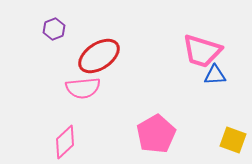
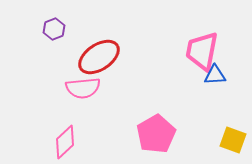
pink trapezoid: rotated 84 degrees clockwise
red ellipse: moved 1 px down
